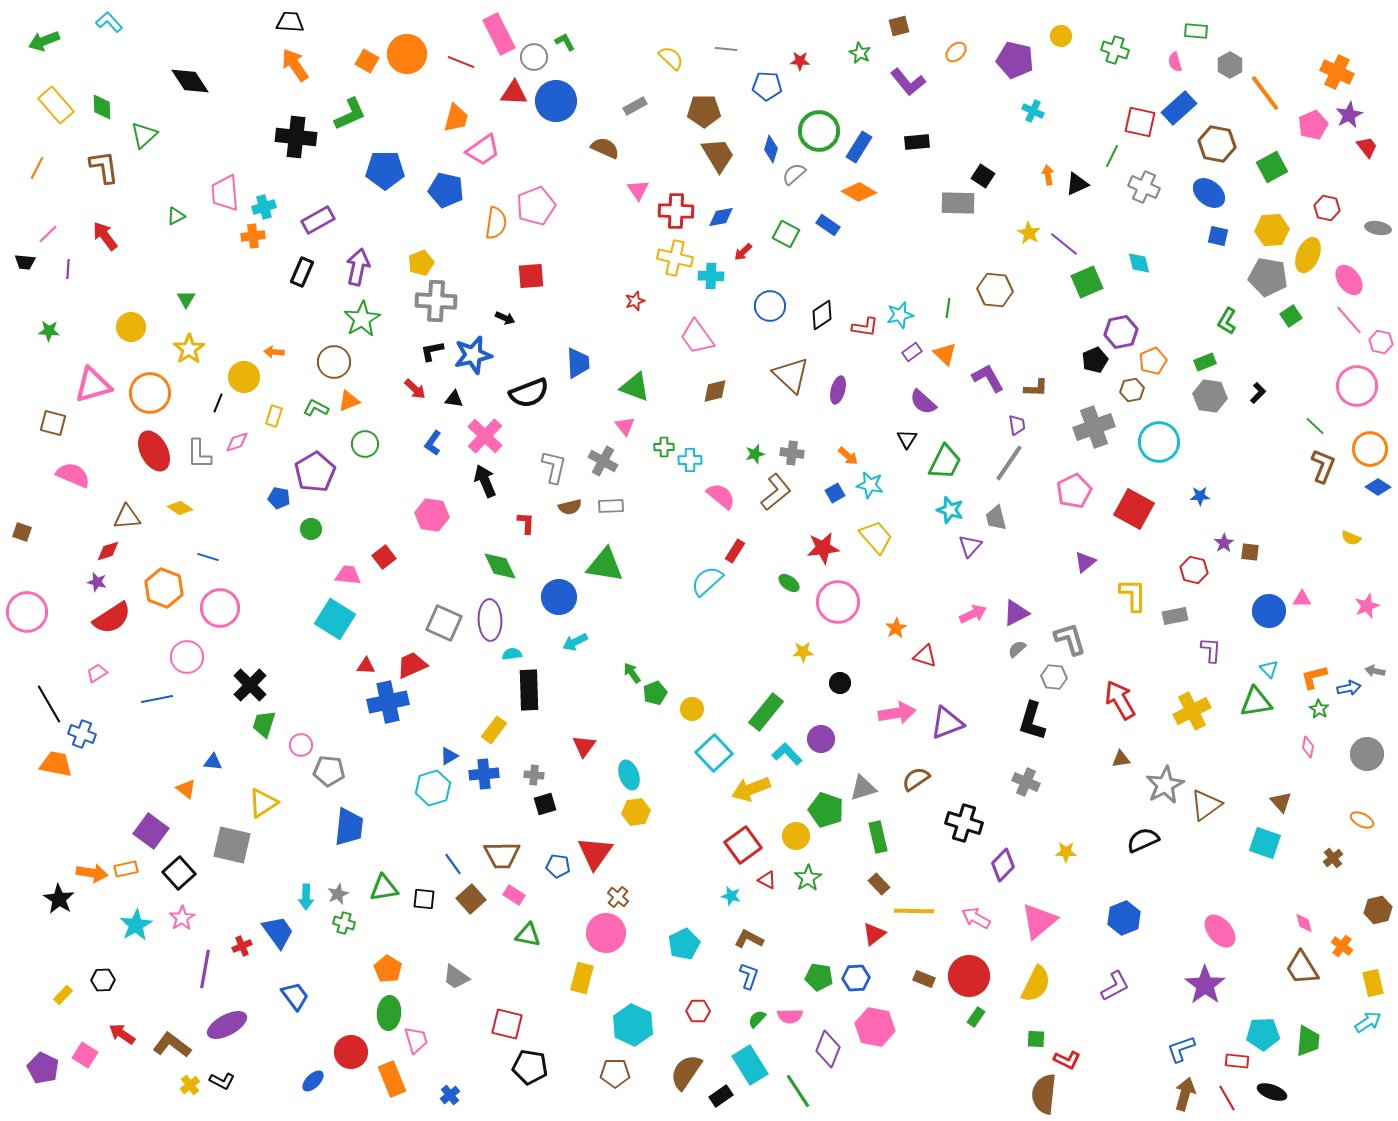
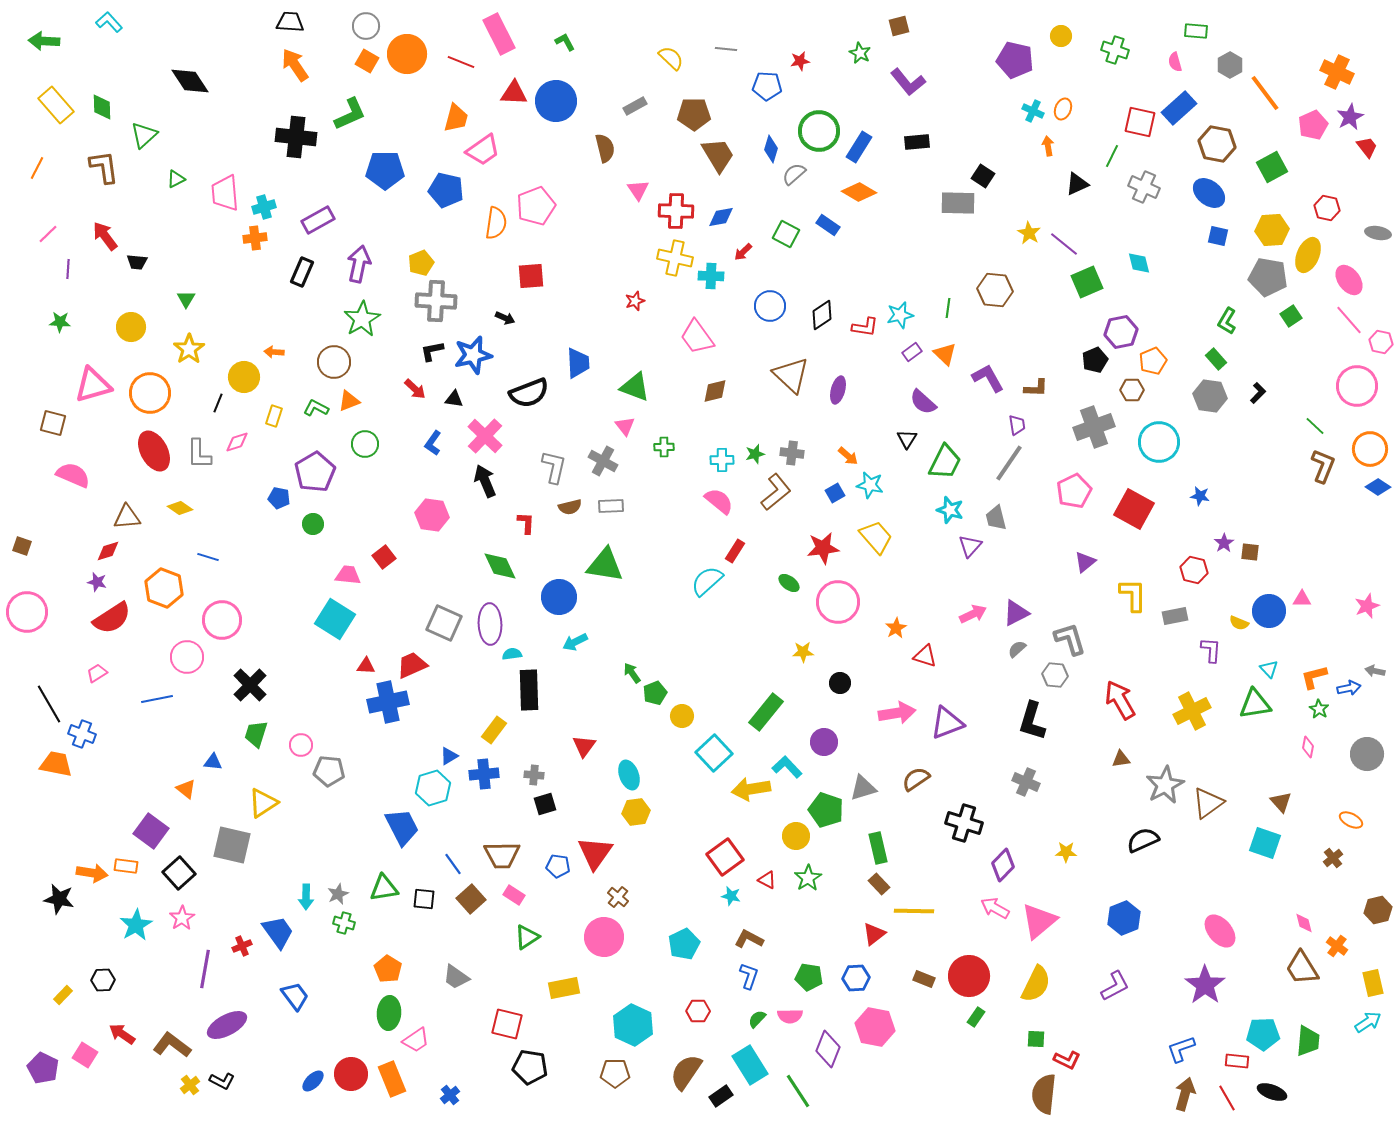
green arrow at (44, 41): rotated 24 degrees clockwise
orange ellipse at (956, 52): moved 107 px right, 57 px down; rotated 25 degrees counterclockwise
gray circle at (534, 57): moved 168 px left, 31 px up
red star at (800, 61): rotated 12 degrees counterclockwise
brown pentagon at (704, 111): moved 10 px left, 3 px down
purple star at (1349, 115): moved 1 px right, 2 px down
brown semicircle at (605, 148): rotated 52 degrees clockwise
orange arrow at (1048, 175): moved 29 px up
green triangle at (176, 216): moved 37 px up
gray ellipse at (1378, 228): moved 5 px down
orange cross at (253, 236): moved 2 px right, 2 px down
black trapezoid at (25, 262): moved 112 px right
purple arrow at (358, 267): moved 1 px right, 3 px up
green star at (49, 331): moved 11 px right, 9 px up
green rectangle at (1205, 362): moved 11 px right, 3 px up; rotated 70 degrees clockwise
brown hexagon at (1132, 390): rotated 10 degrees clockwise
cyan cross at (690, 460): moved 32 px right
pink semicircle at (721, 496): moved 2 px left, 5 px down
blue star at (1200, 496): rotated 12 degrees clockwise
green circle at (311, 529): moved 2 px right, 5 px up
brown square at (22, 532): moved 14 px down
yellow semicircle at (1351, 538): moved 112 px left, 85 px down
pink circle at (220, 608): moved 2 px right, 12 px down
purple ellipse at (490, 620): moved 4 px down
gray hexagon at (1054, 677): moved 1 px right, 2 px up
green triangle at (1256, 702): moved 1 px left, 2 px down
yellow circle at (692, 709): moved 10 px left, 7 px down
green trapezoid at (264, 724): moved 8 px left, 10 px down
purple circle at (821, 739): moved 3 px right, 3 px down
cyan L-shape at (787, 754): moved 13 px down
yellow arrow at (751, 789): rotated 12 degrees clockwise
brown triangle at (1206, 805): moved 2 px right, 2 px up
orange ellipse at (1362, 820): moved 11 px left
blue trapezoid at (349, 827): moved 53 px right; rotated 33 degrees counterclockwise
green rectangle at (878, 837): moved 11 px down
red square at (743, 845): moved 18 px left, 12 px down
orange rectangle at (126, 869): moved 3 px up; rotated 20 degrees clockwise
black star at (59, 899): rotated 20 degrees counterclockwise
pink arrow at (976, 918): moved 19 px right, 10 px up
pink circle at (606, 933): moved 2 px left, 4 px down
green triangle at (528, 935): moved 1 px left, 2 px down; rotated 44 degrees counterclockwise
orange cross at (1342, 946): moved 5 px left
green pentagon at (819, 977): moved 10 px left
yellow rectangle at (582, 978): moved 18 px left, 10 px down; rotated 64 degrees clockwise
pink trapezoid at (416, 1040): rotated 72 degrees clockwise
red circle at (351, 1052): moved 22 px down
